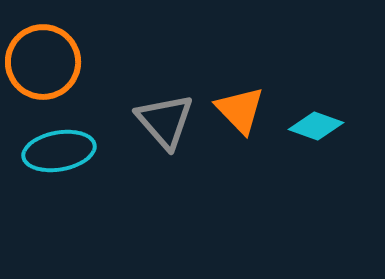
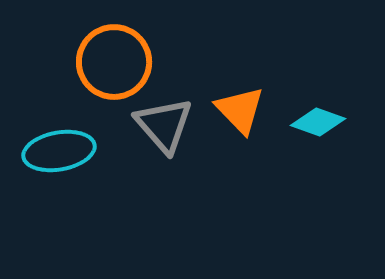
orange circle: moved 71 px right
gray triangle: moved 1 px left, 4 px down
cyan diamond: moved 2 px right, 4 px up
